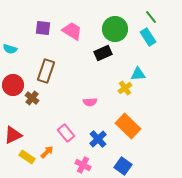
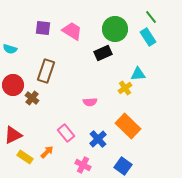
yellow rectangle: moved 2 px left
